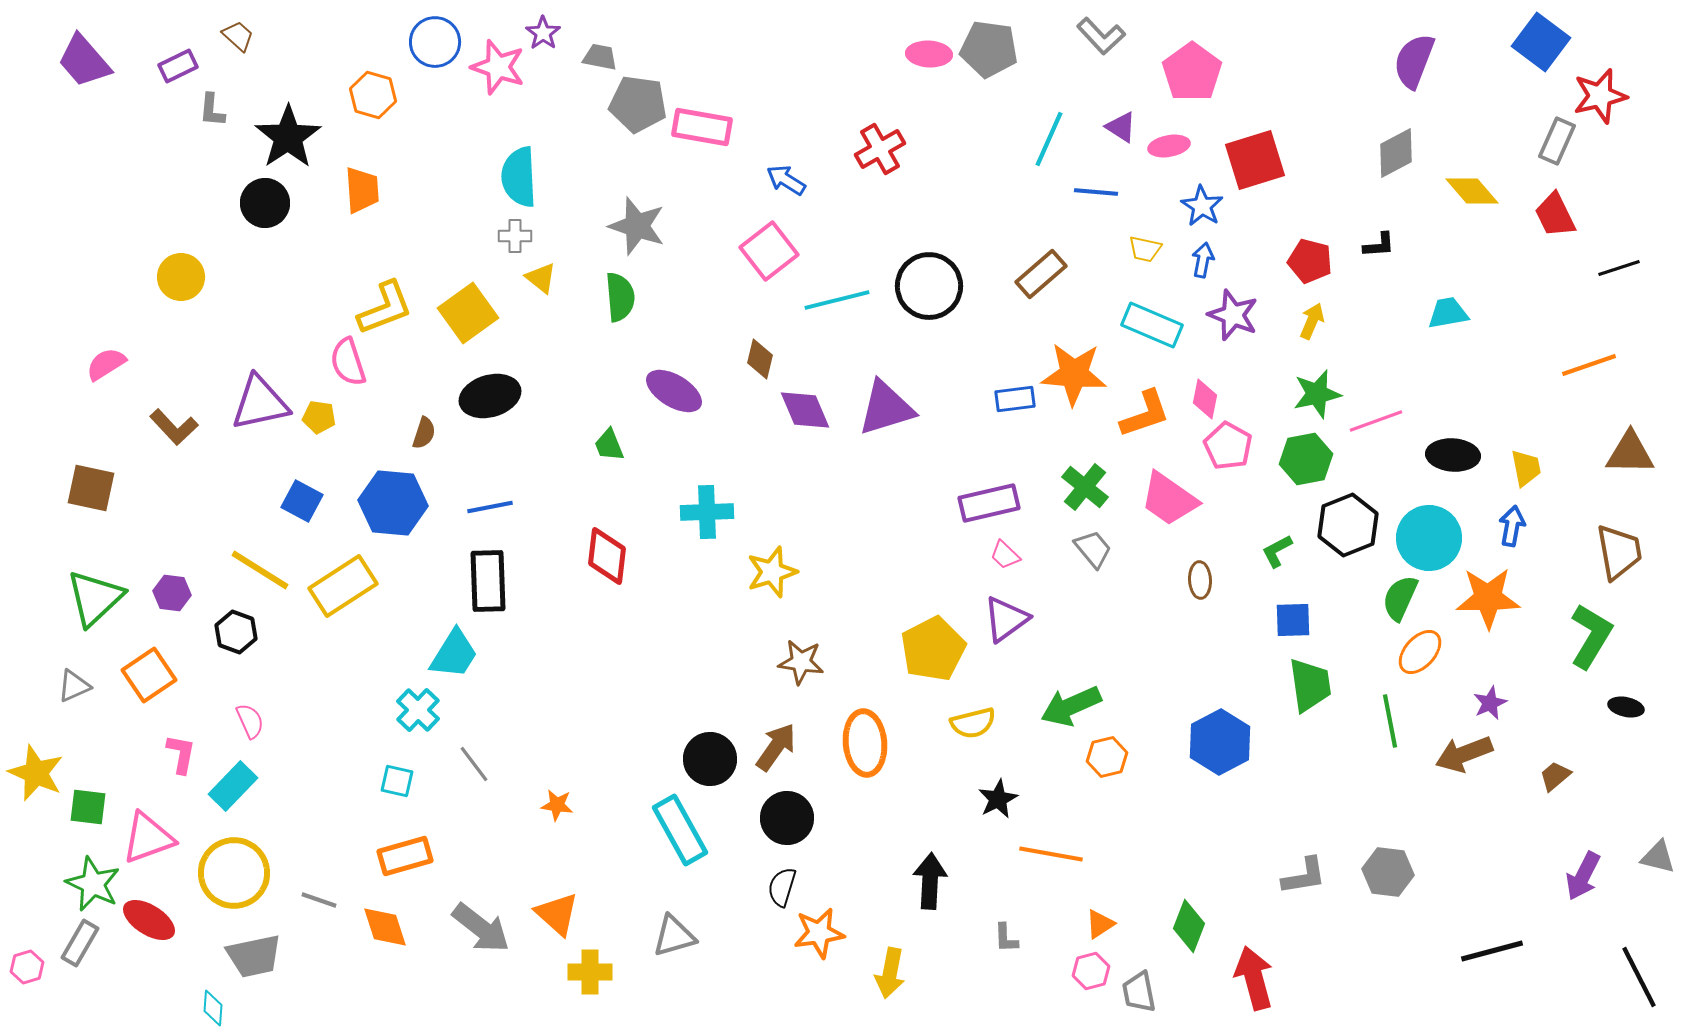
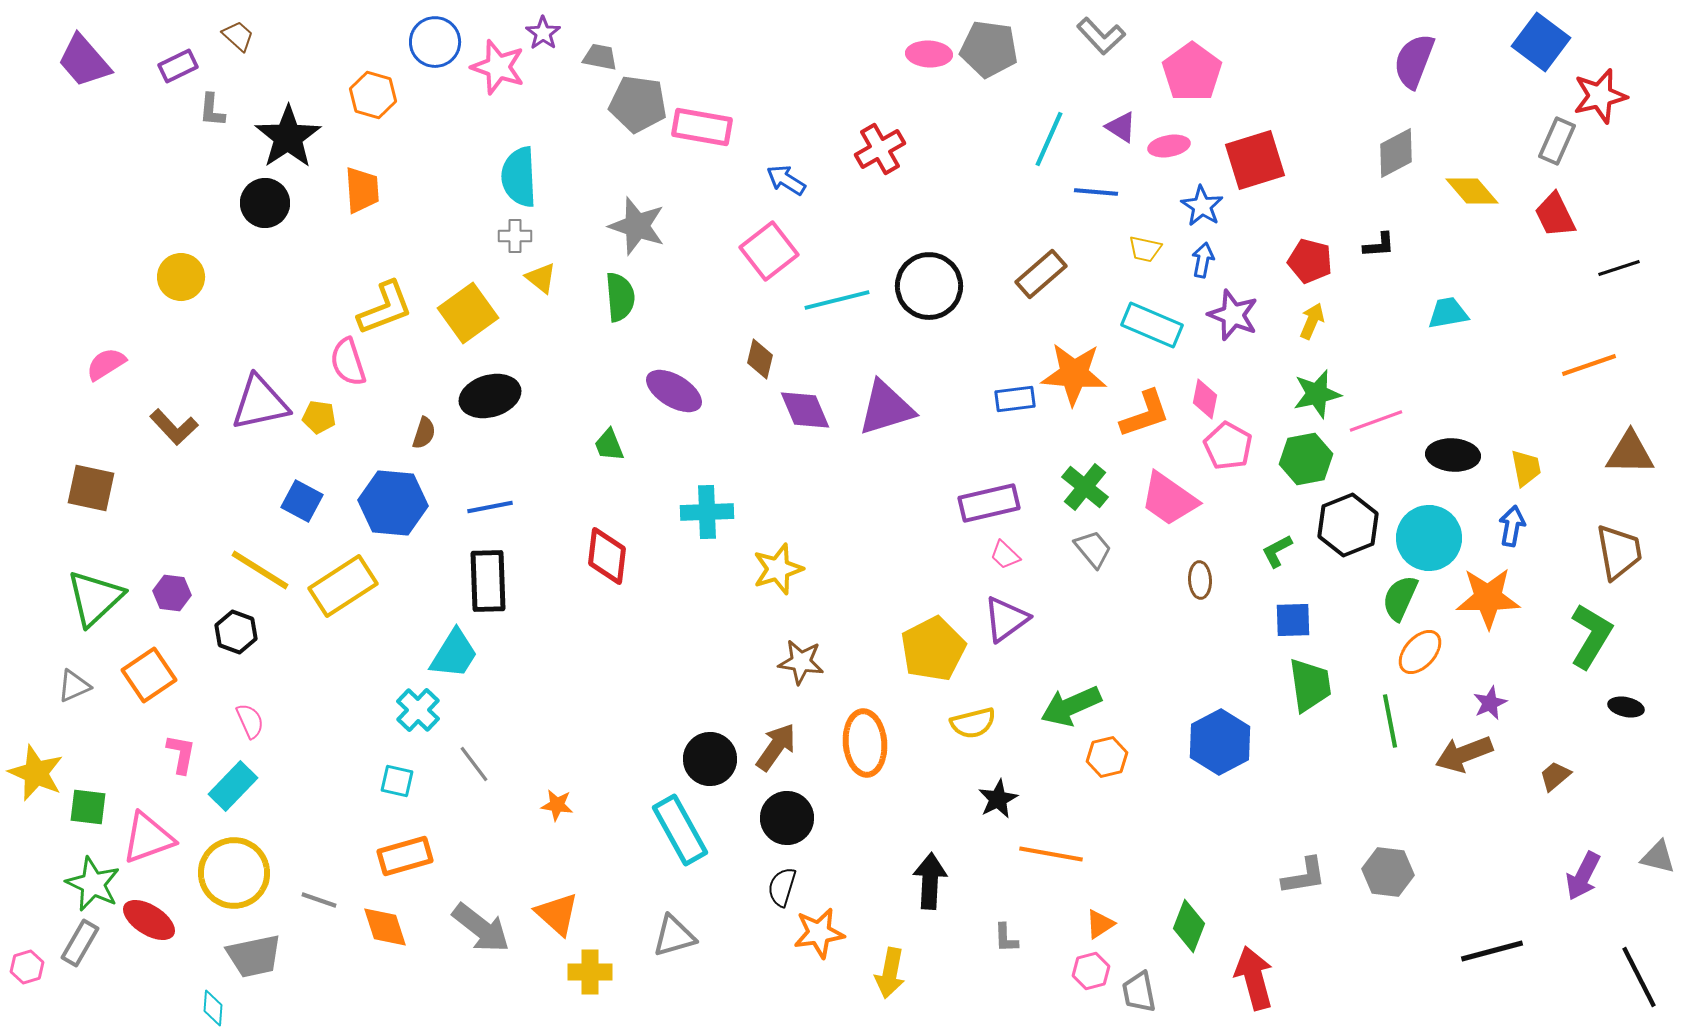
yellow star at (772, 572): moved 6 px right, 3 px up
